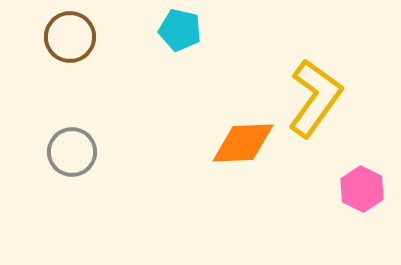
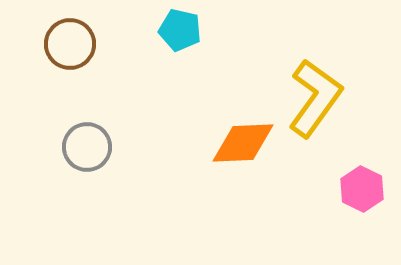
brown circle: moved 7 px down
gray circle: moved 15 px right, 5 px up
